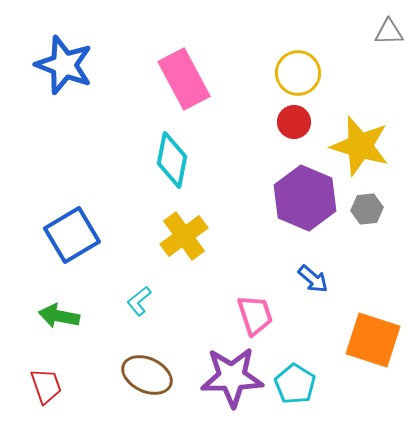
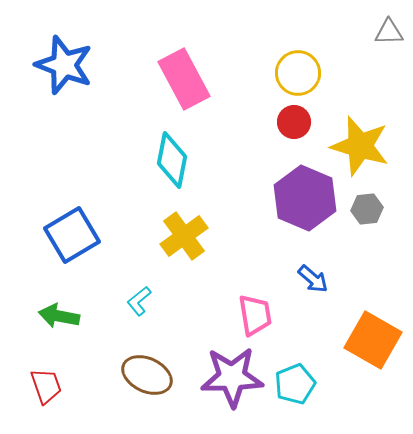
pink trapezoid: rotated 9 degrees clockwise
orange square: rotated 12 degrees clockwise
cyan pentagon: rotated 18 degrees clockwise
